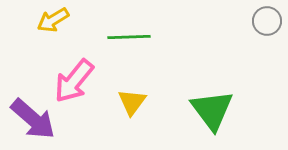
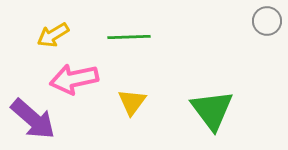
yellow arrow: moved 15 px down
pink arrow: moved 2 px up; rotated 39 degrees clockwise
